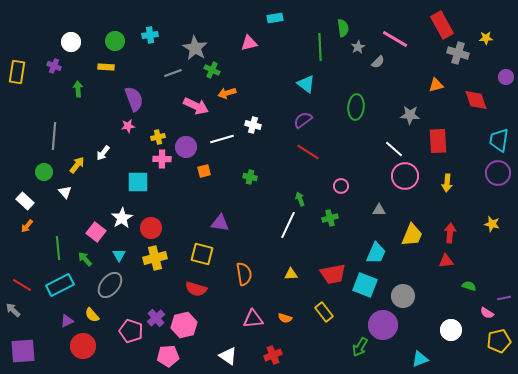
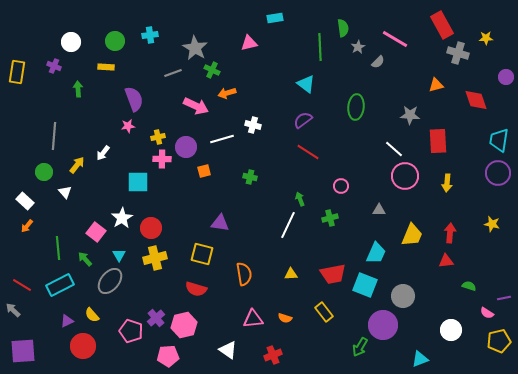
gray ellipse at (110, 285): moved 4 px up
white triangle at (228, 356): moved 6 px up
